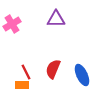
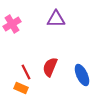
red semicircle: moved 3 px left, 2 px up
orange rectangle: moved 1 px left, 3 px down; rotated 24 degrees clockwise
